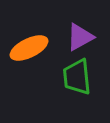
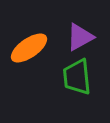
orange ellipse: rotated 9 degrees counterclockwise
